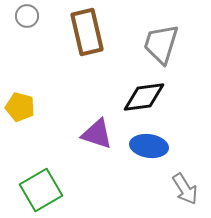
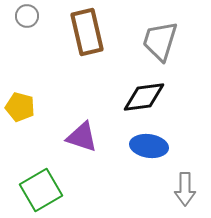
gray trapezoid: moved 1 px left, 3 px up
purple triangle: moved 15 px left, 3 px down
gray arrow: rotated 32 degrees clockwise
